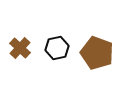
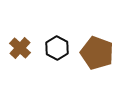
black hexagon: rotated 20 degrees counterclockwise
